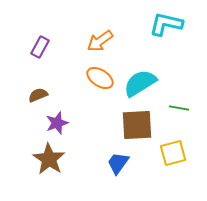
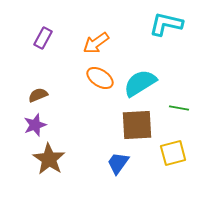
orange arrow: moved 4 px left, 2 px down
purple rectangle: moved 3 px right, 9 px up
purple star: moved 22 px left, 2 px down
